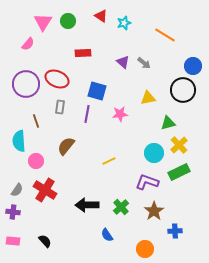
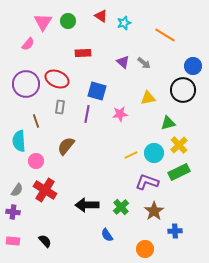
yellow line: moved 22 px right, 6 px up
